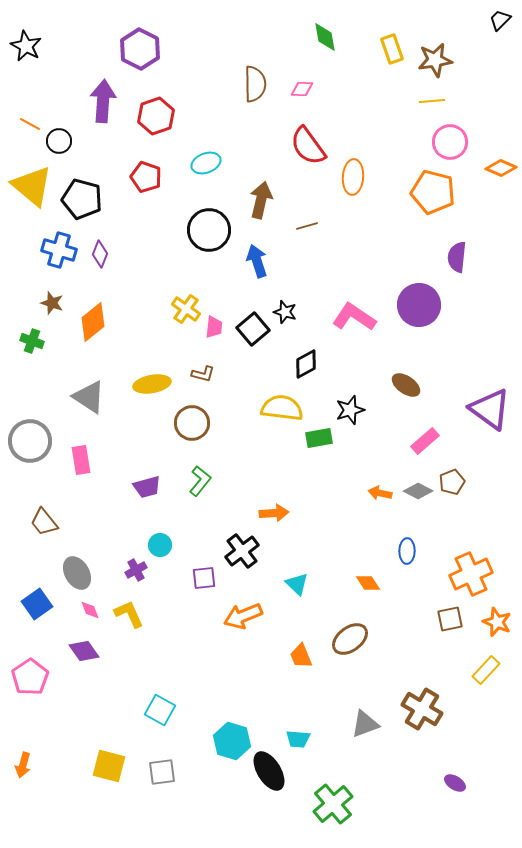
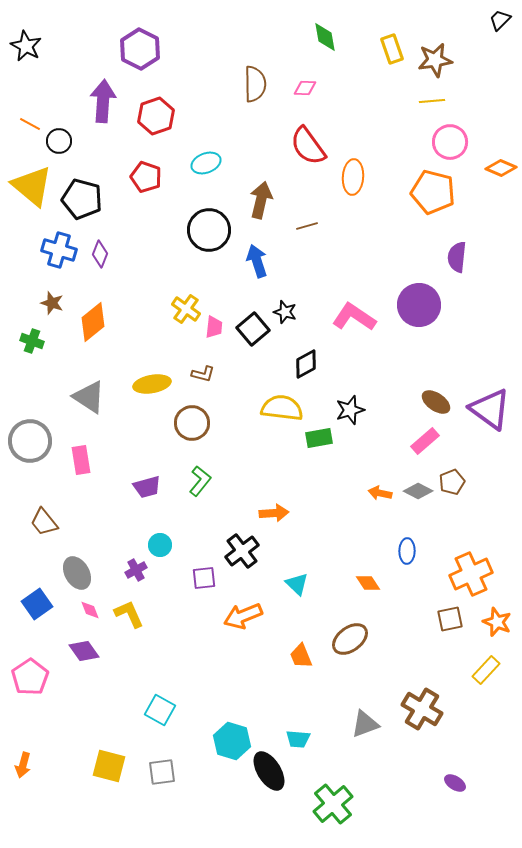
pink diamond at (302, 89): moved 3 px right, 1 px up
brown ellipse at (406, 385): moved 30 px right, 17 px down
